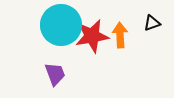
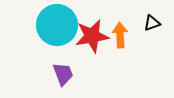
cyan circle: moved 4 px left
purple trapezoid: moved 8 px right
